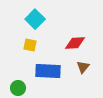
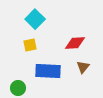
yellow square: rotated 24 degrees counterclockwise
